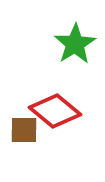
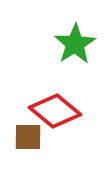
brown square: moved 4 px right, 7 px down
